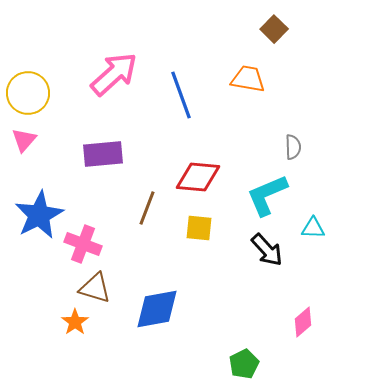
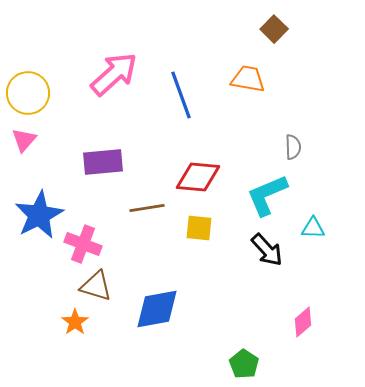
purple rectangle: moved 8 px down
brown line: rotated 60 degrees clockwise
brown triangle: moved 1 px right, 2 px up
green pentagon: rotated 12 degrees counterclockwise
